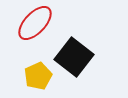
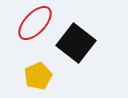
black square: moved 2 px right, 14 px up
